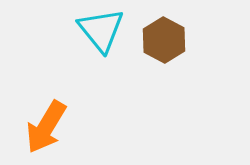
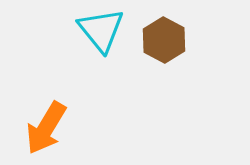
orange arrow: moved 1 px down
